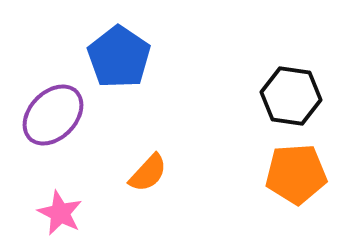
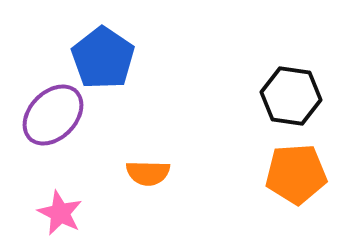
blue pentagon: moved 16 px left, 1 px down
orange semicircle: rotated 48 degrees clockwise
